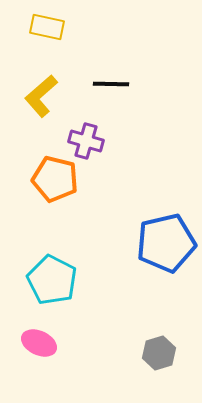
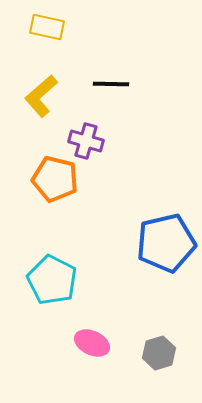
pink ellipse: moved 53 px right
